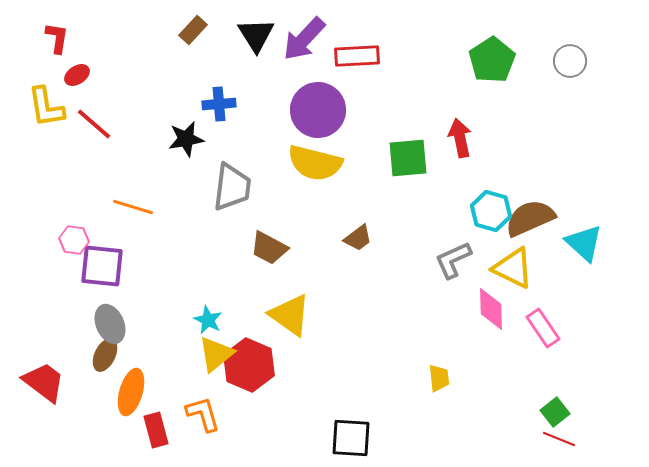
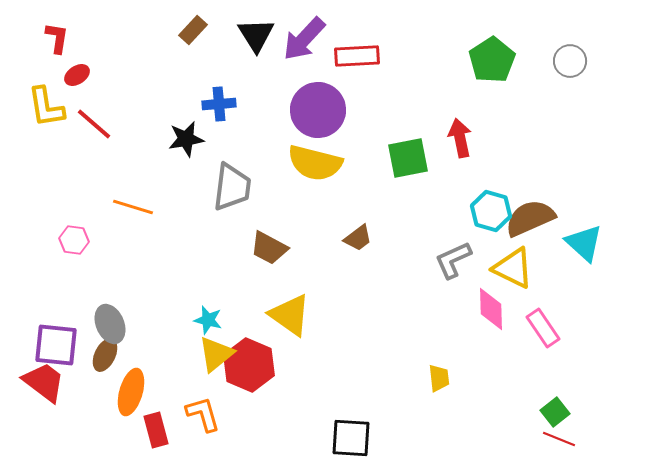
green square at (408, 158): rotated 6 degrees counterclockwise
purple square at (102, 266): moved 46 px left, 79 px down
cyan star at (208, 320): rotated 12 degrees counterclockwise
